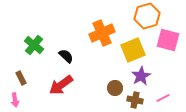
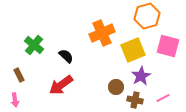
pink square: moved 6 px down
brown rectangle: moved 2 px left, 3 px up
brown circle: moved 1 px right, 1 px up
